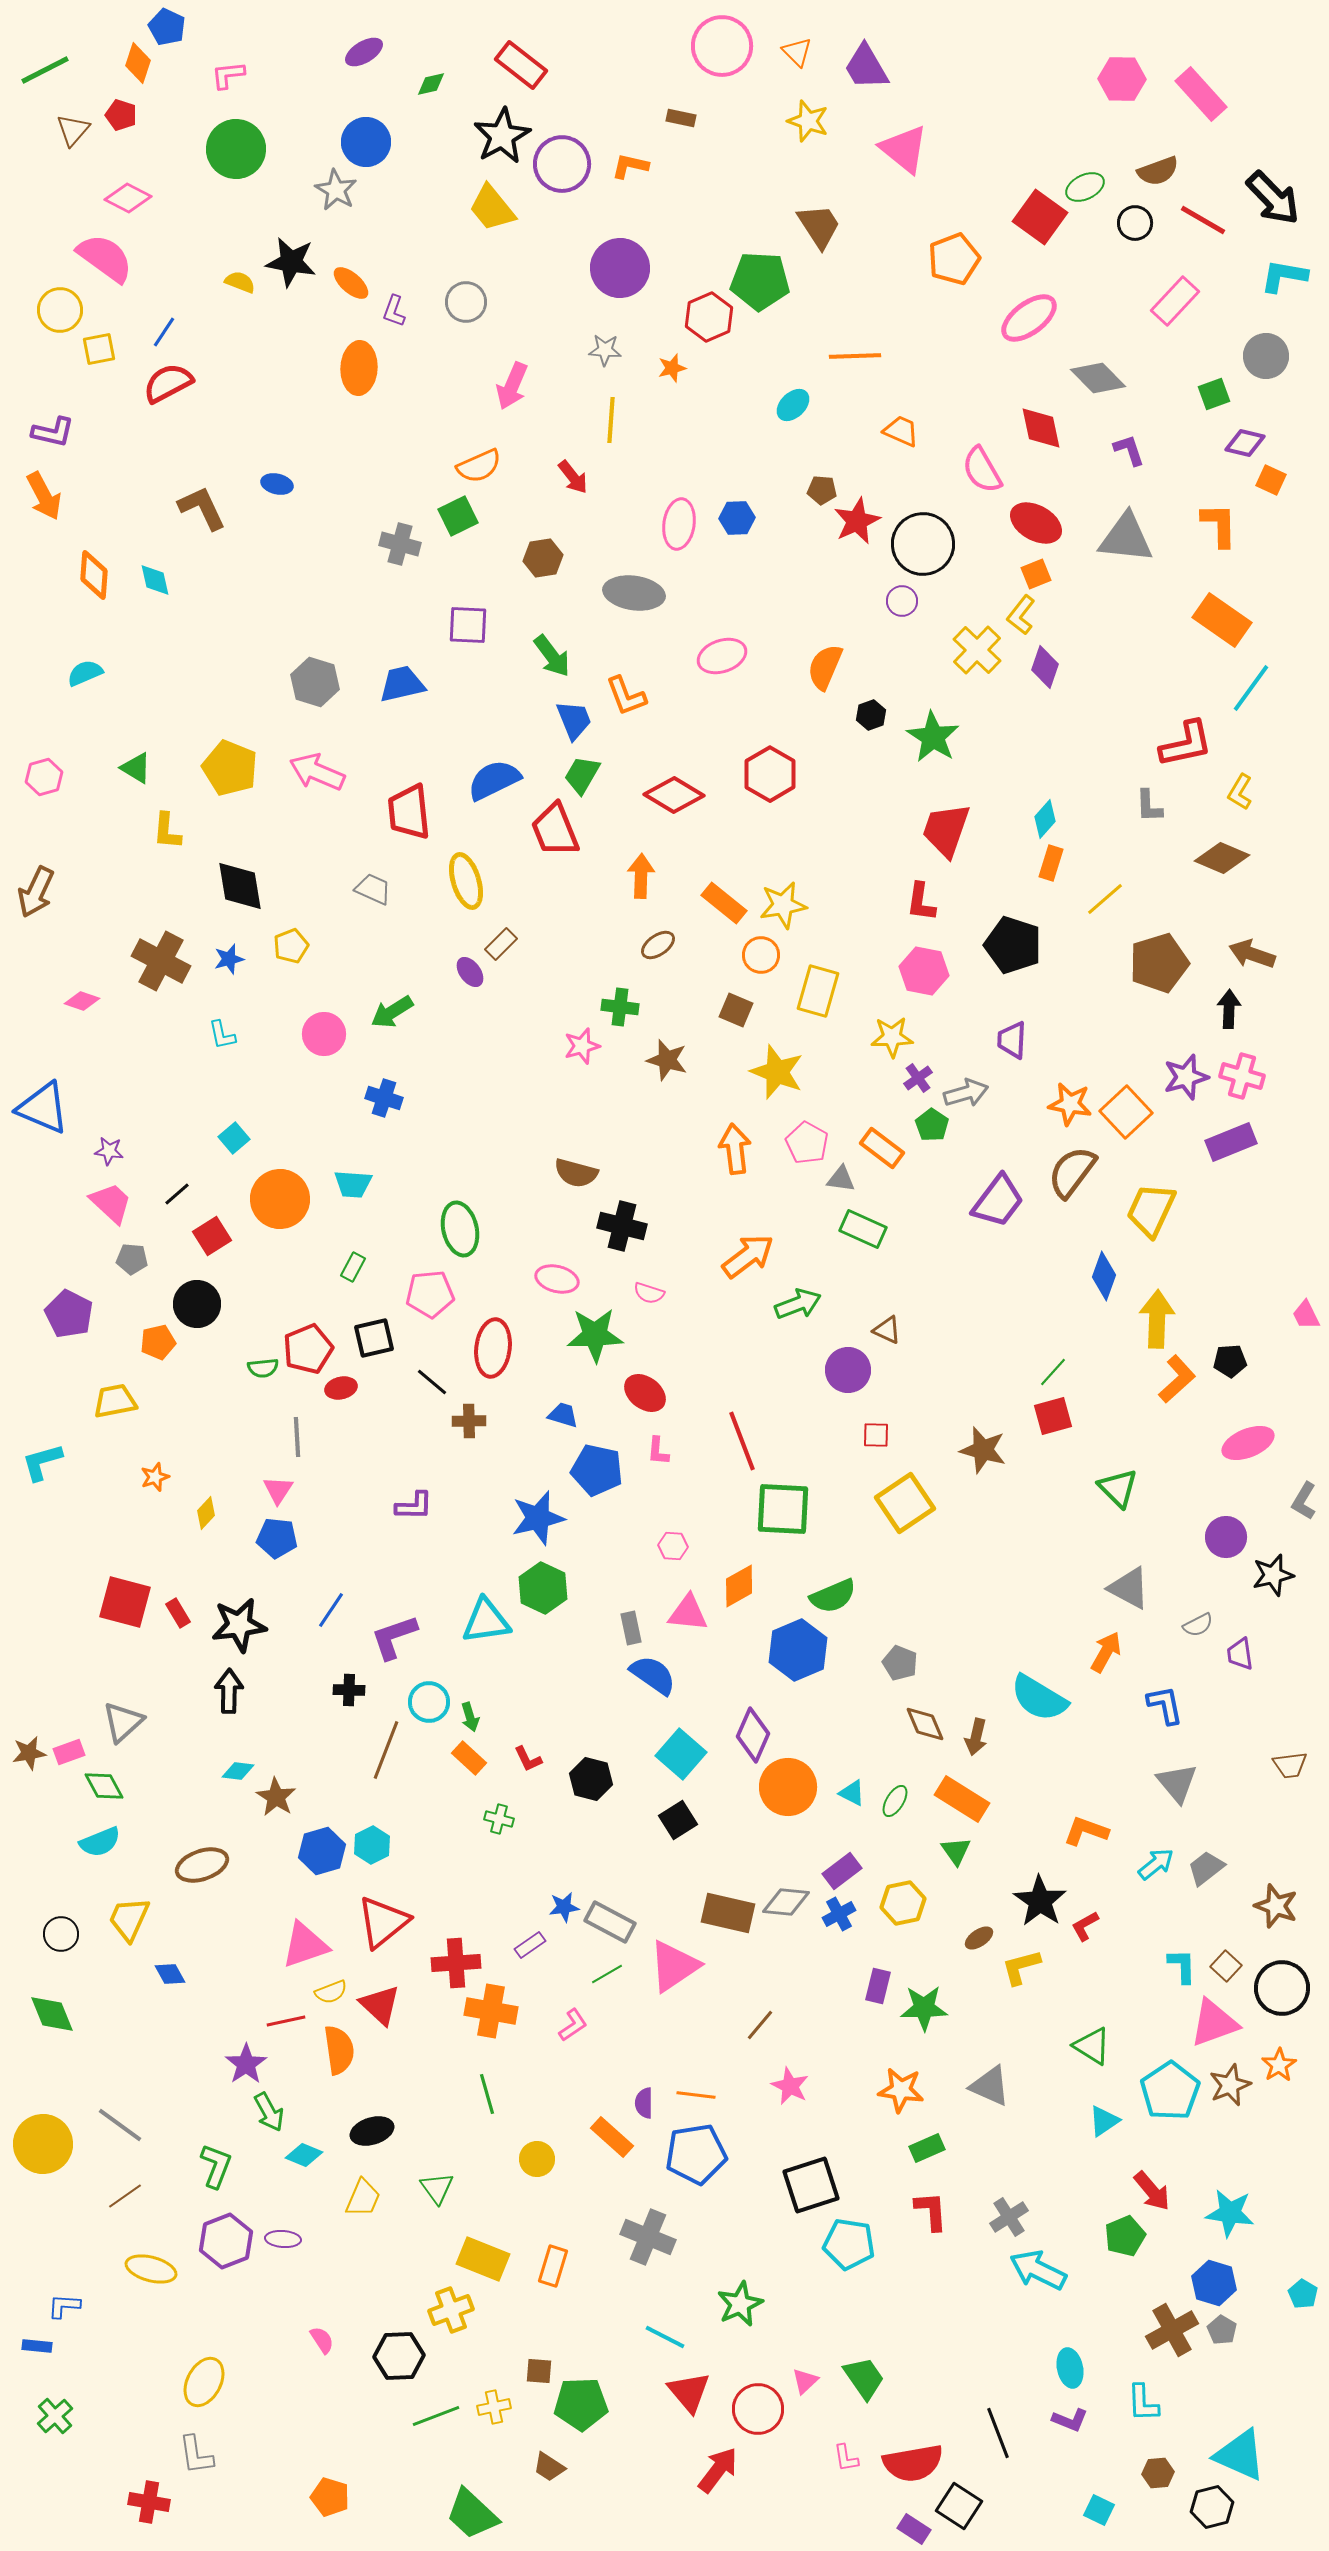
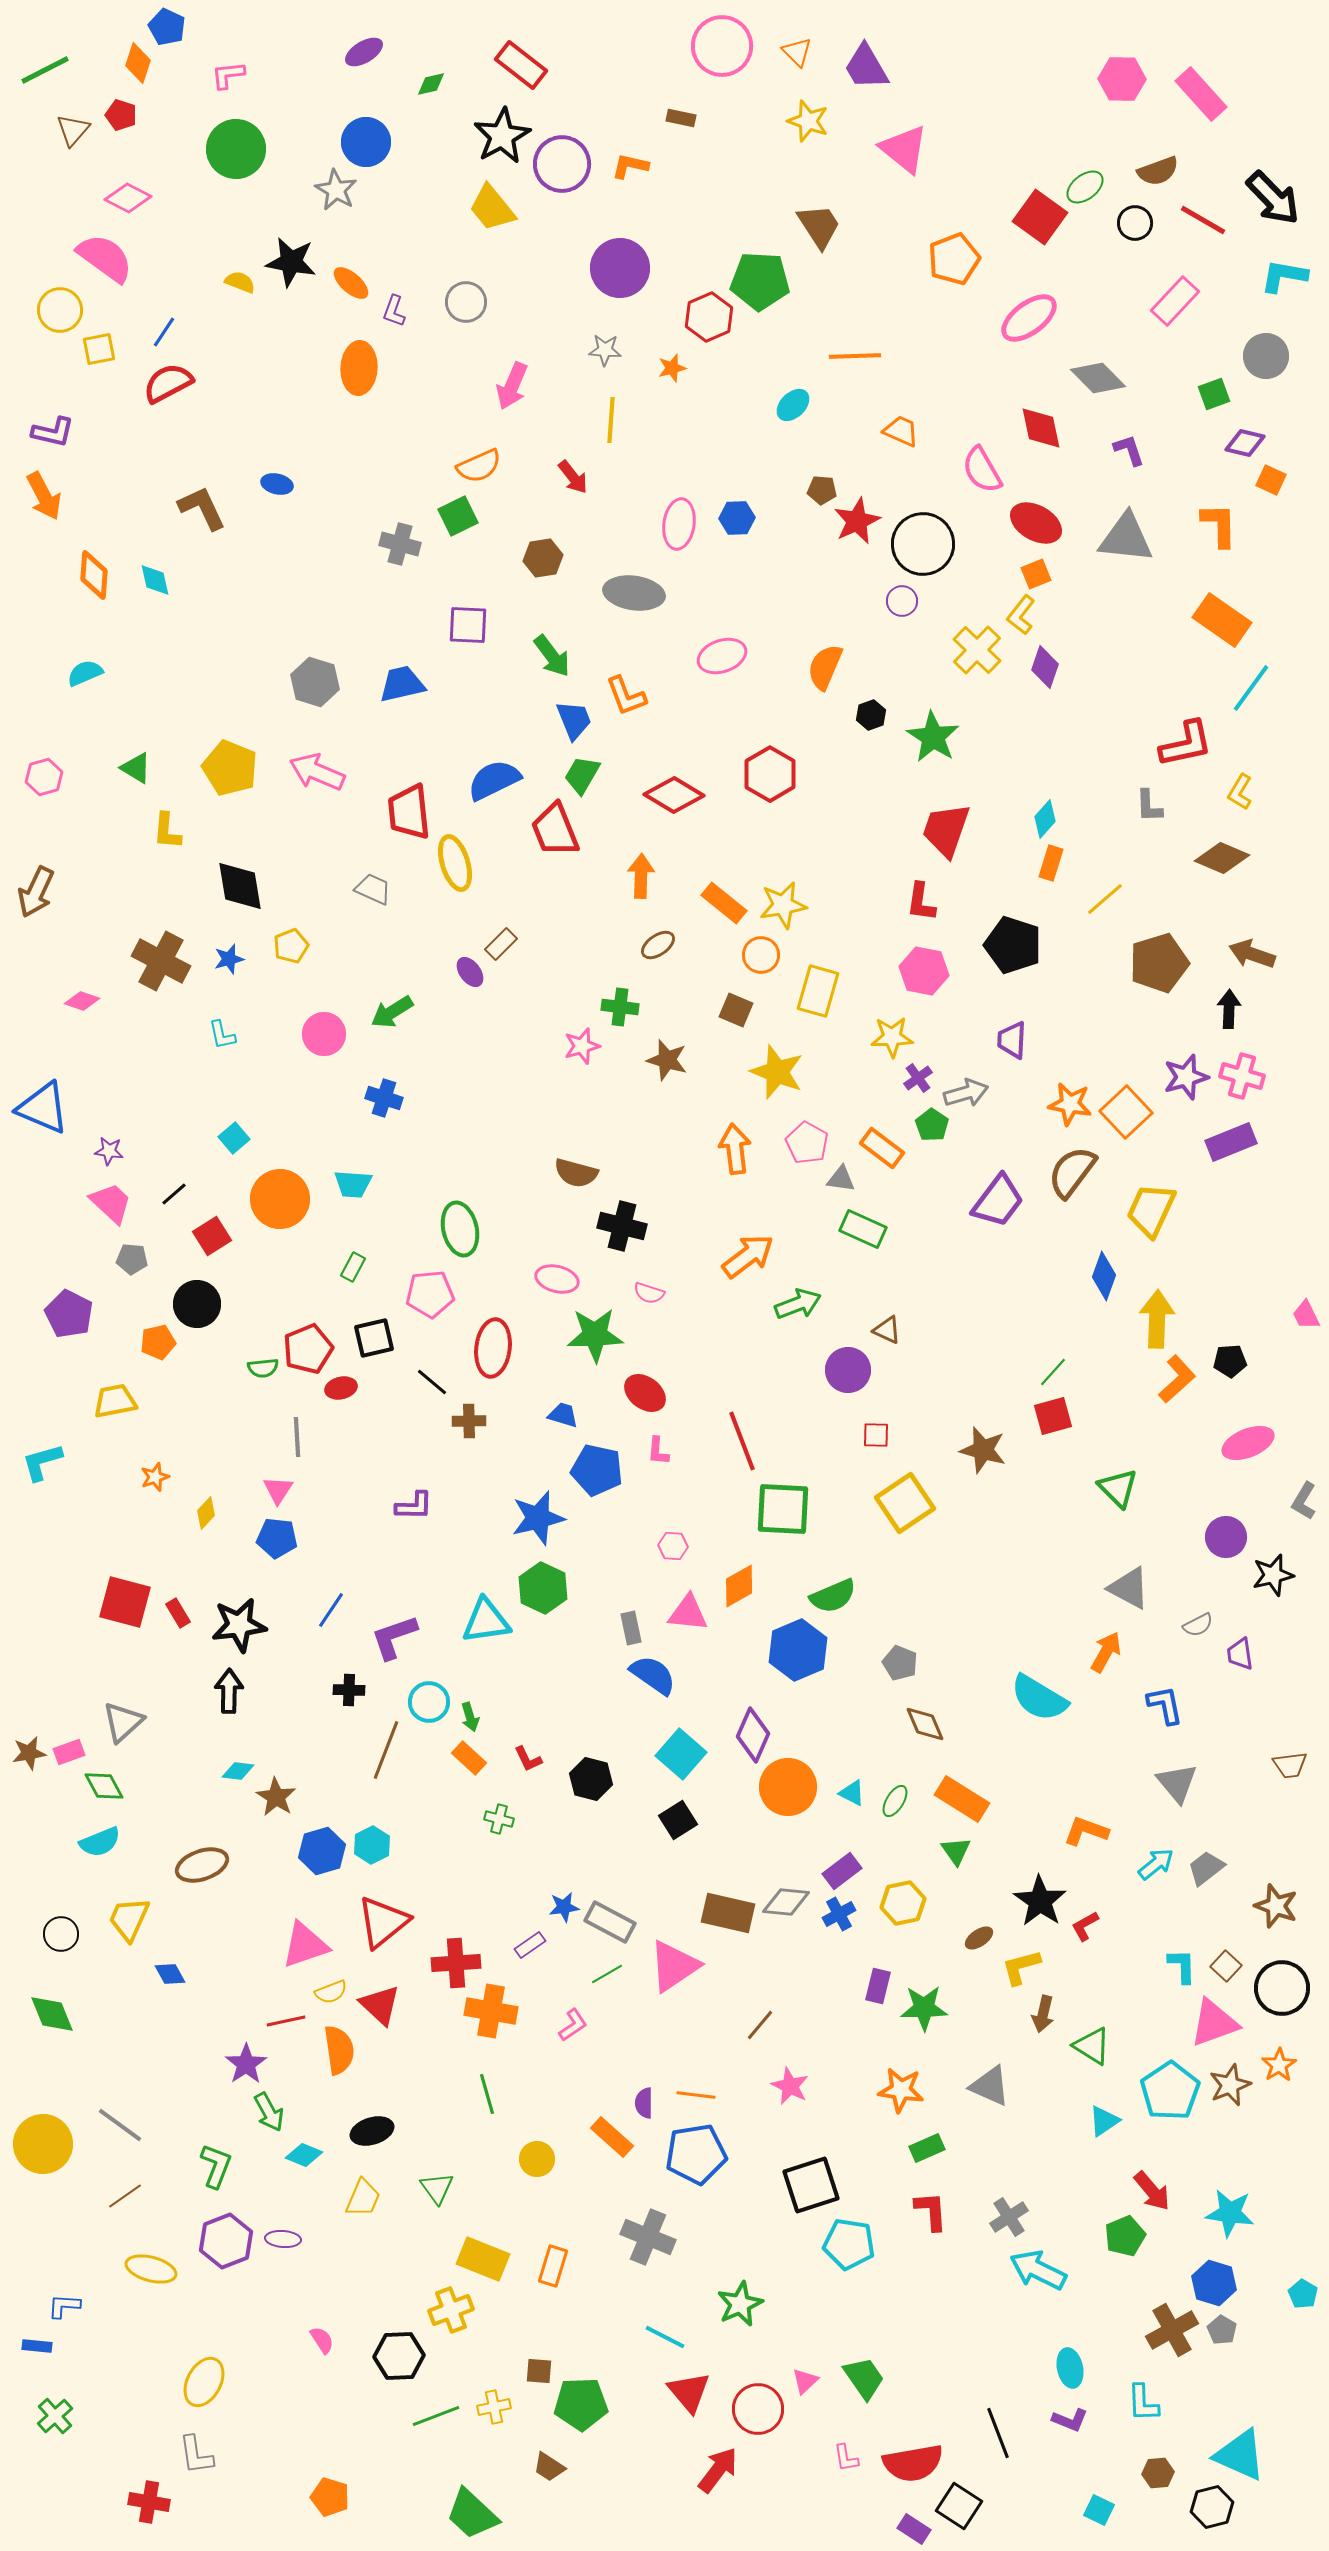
green ellipse at (1085, 187): rotated 12 degrees counterclockwise
yellow ellipse at (466, 881): moved 11 px left, 18 px up
black line at (177, 1194): moved 3 px left
brown arrow at (976, 1737): moved 67 px right, 277 px down
